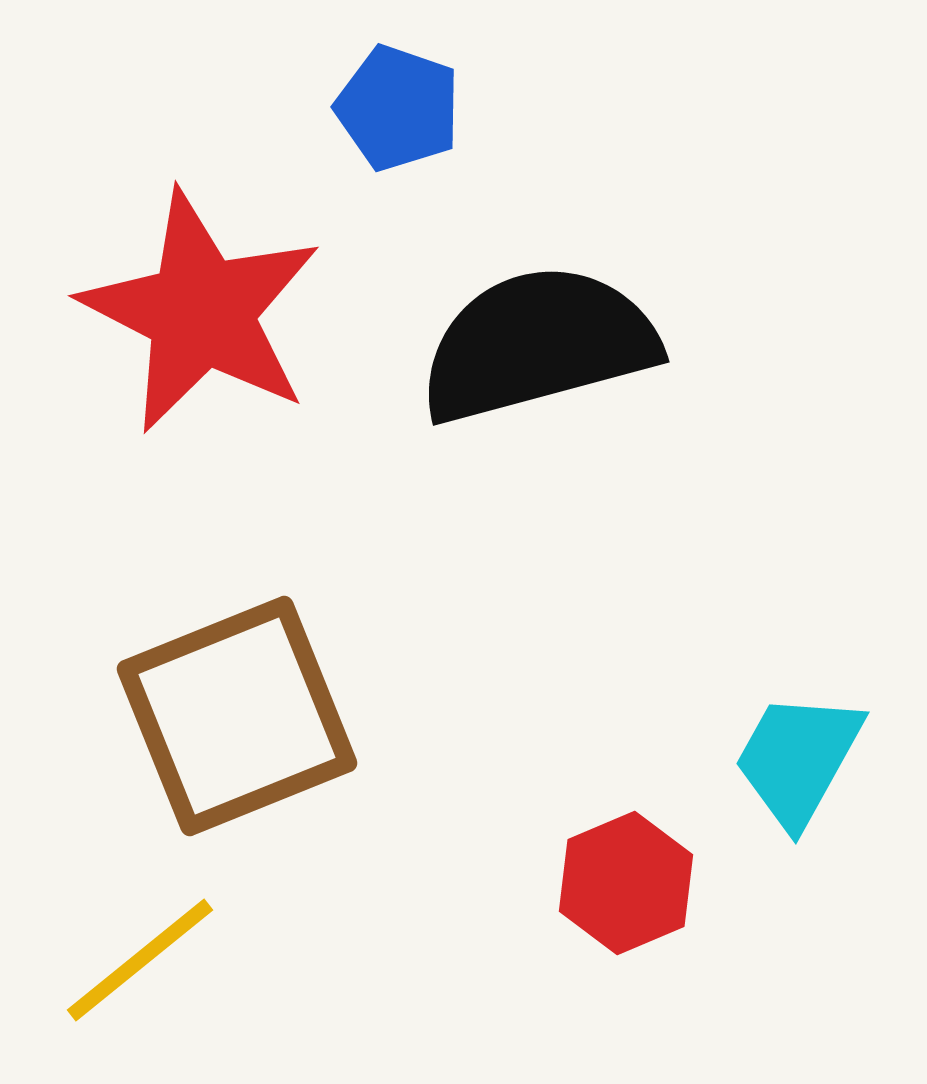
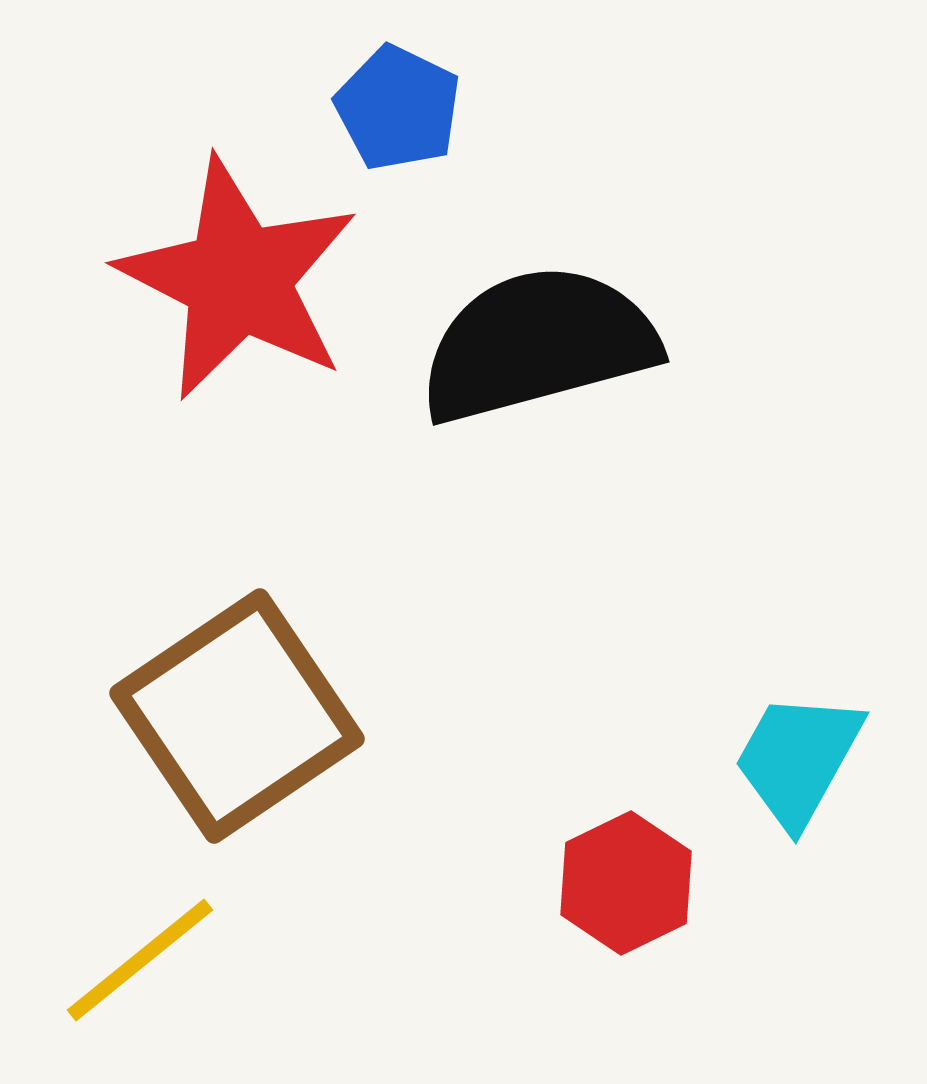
blue pentagon: rotated 7 degrees clockwise
red star: moved 37 px right, 33 px up
brown square: rotated 12 degrees counterclockwise
red hexagon: rotated 3 degrees counterclockwise
